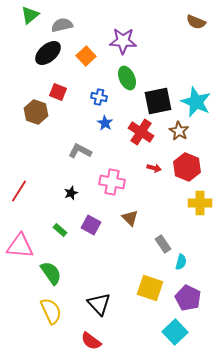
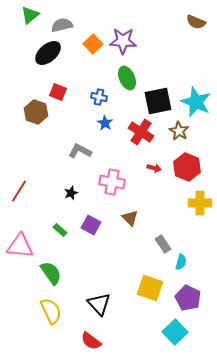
orange square: moved 7 px right, 12 px up
